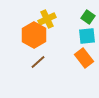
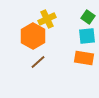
orange hexagon: moved 1 px left, 1 px down
orange rectangle: rotated 42 degrees counterclockwise
